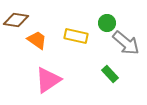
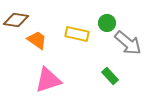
yellow rectangle: moved 1 px right, 2 px up
gray arrow: moved 2 px right
green rectangle: moved 2 px down
pink triangle: rotated 16 degrees clockwise
